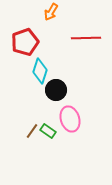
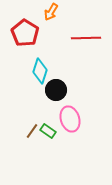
red pentagon: moved 9 px up; rotated 20 degrees counterclockwise
